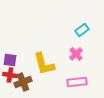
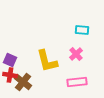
cyan rectangle: rotated 40 degrees clockwise
purple square: rotated 16 degrees clockwise
yellow L-shape: moved 3 px right, 3 px up
brown cross: rotated 30 degrees counterclockwise
